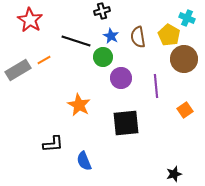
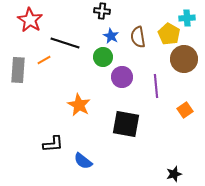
black cross: rotated 21 degrees clockwise
cyan cross: rotated 28 degrees counterclockwise
yellow pentagon: moved 1 px up
black line: moved 11 px left, 2 px down
gray rectangle: rotated 55 degrees counterclockwise
purple circle: moved 1 px right, 1 px up
black square: moved 1 px down; rotated 16 degrees clockwise
blue semicircle: moved 1 px left; rotated 30 degrees counterclockwise
